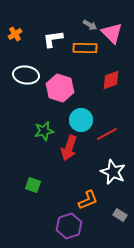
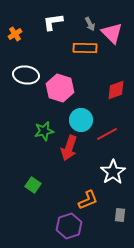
gray arrow: moved 1 px up; rotated 32 degrees clockwise
white L-shape: moved 17 px up
red diamond: moved 5 px right, 10 px down
white star: rotated 15 degrees clockwise
green square: rotated 14 degrees clockwise
gray rectangle: rotated 64 degrees clockwise
